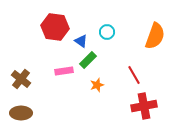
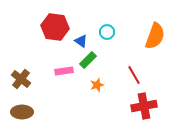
brown ellipse: moved 1 px right, 1 px up
